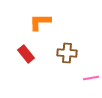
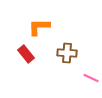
orange L-shape: moved 1 px left, 5 px down
pink line: rotated 35 degrees clockwise
